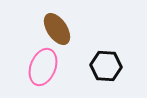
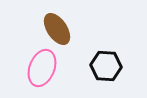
pink ellipse: moved 1 px left, 1 px down
